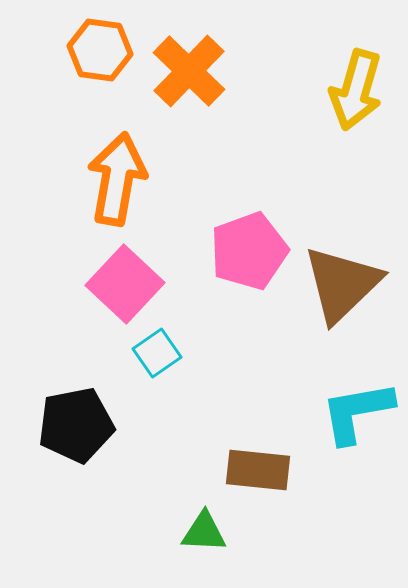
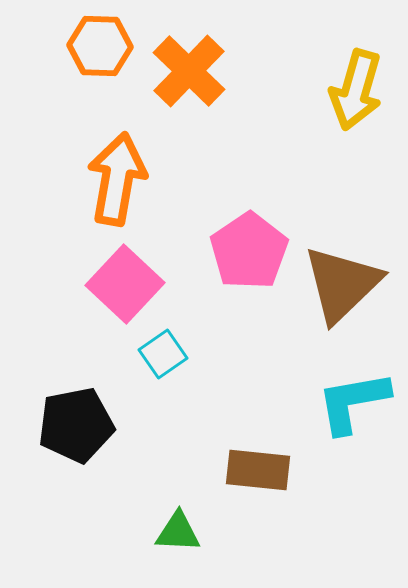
orange hexagon: moved 4 px up; rotated 6 degrees counterclockwise
pink pentagon: rotated 14 degrees counterclockwise
cyan square: moved 6 px right, 1 px down
cyan L-shape: moved 4 px left, 10 px up
green triangle: moved 26 px left
